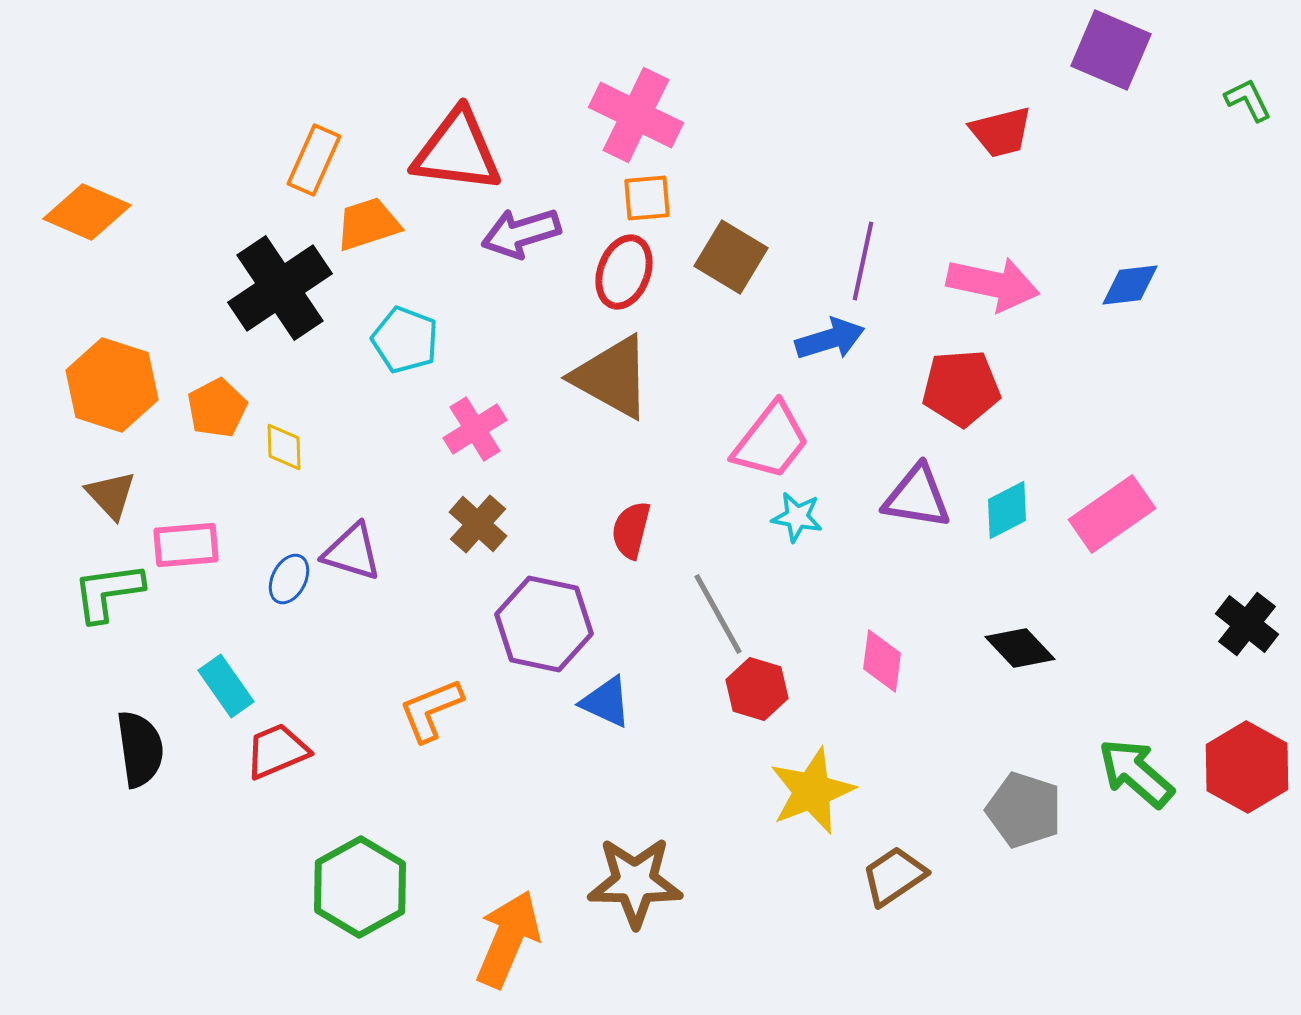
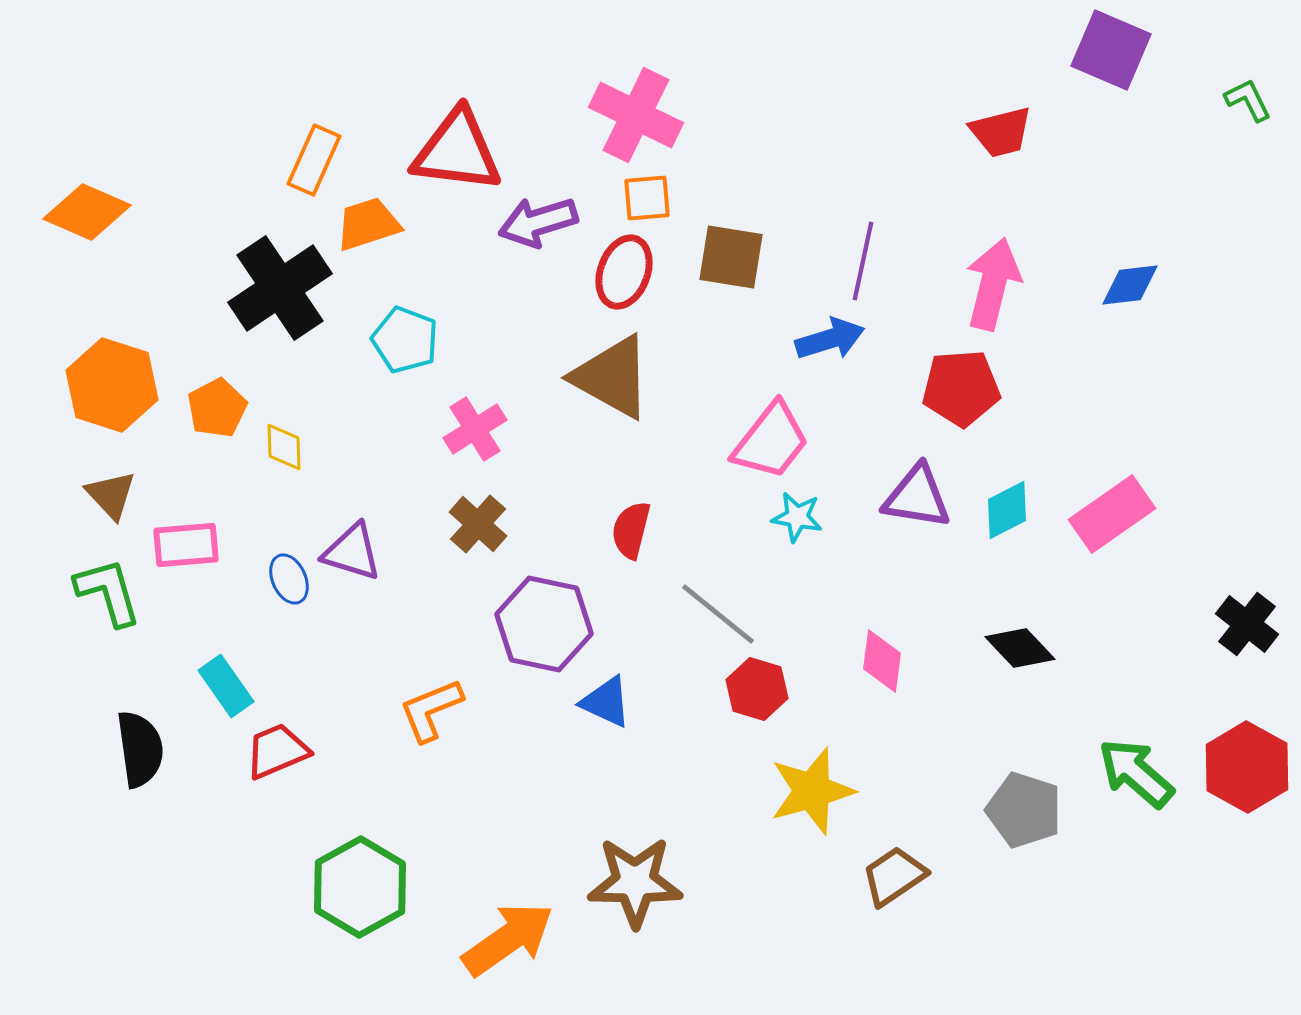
purple arrow at (521, 233): moved 17 px right, 11 px up
brown square at (731, 257): rotated 22 degrees counterclockwise
pink arrow at (993, 284): rotated 88 degrees counterclockwise
blue ellipse at (289, 579): rotated 51 degrees counterclockwise
green L-shape at (108, 592): rotated 82 degrees clockwise
gray line at (718, 614): rotated 22 degrees counterclockwise
yellow star at (812, 791): rotated 6 degrees clockwise
orange arrow at (508, 939): rotated 32 degrees clockwise
